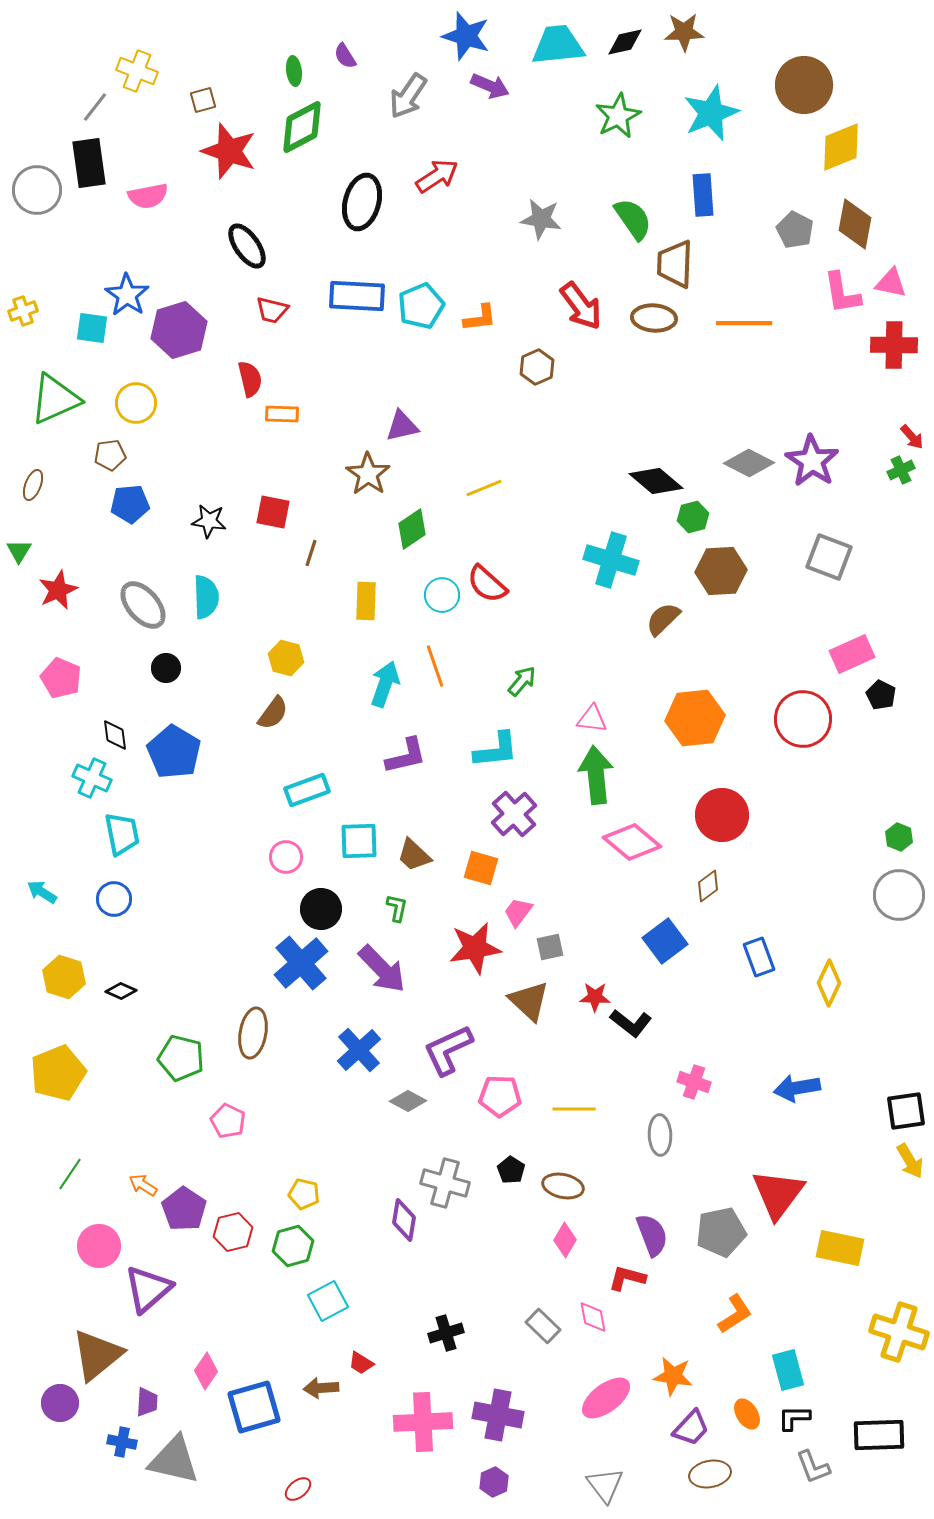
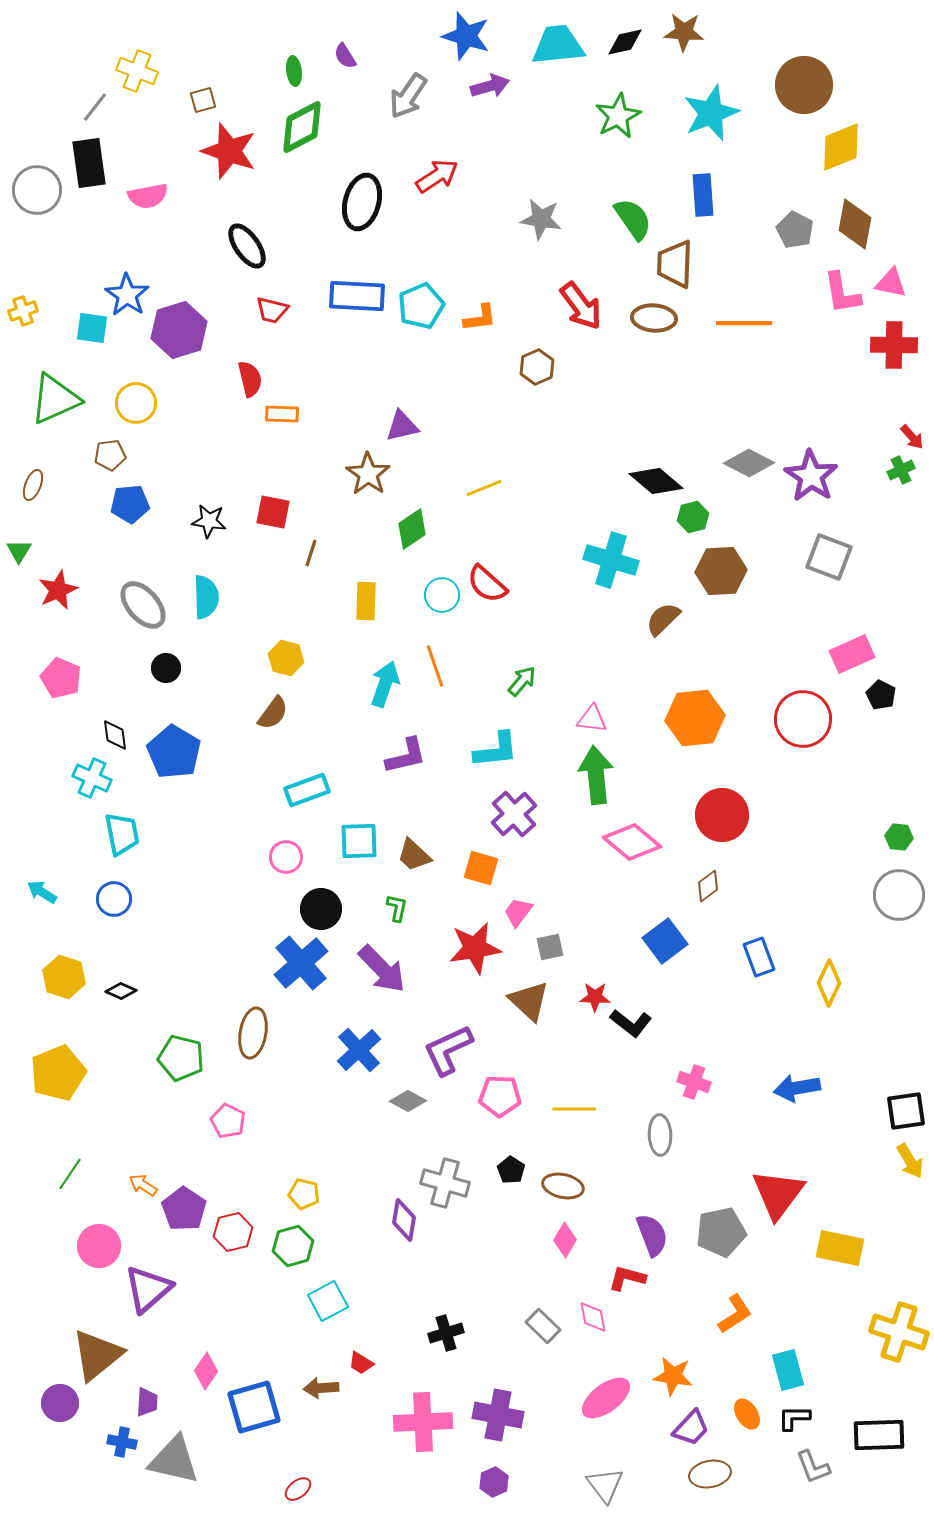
brown star at (684, 32): rotated 6 degrees clockwise
purple arrow at (490, 86): rotated 39 degrees counterclockwise
purple star at (812, 461): moved 1 px left, 15 px down
green hexagon at (899, 837): rotated 16 degrees counterclockwise
